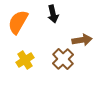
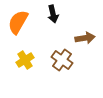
brown arrow: moved 3 px right, 2 px up
brown cross: moved 1 px left, 1 px down; rotated 10 degrees counterclockwise
